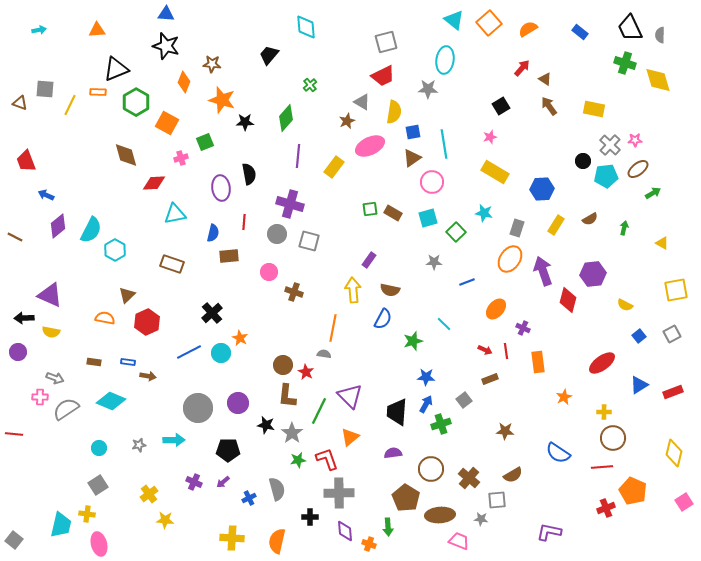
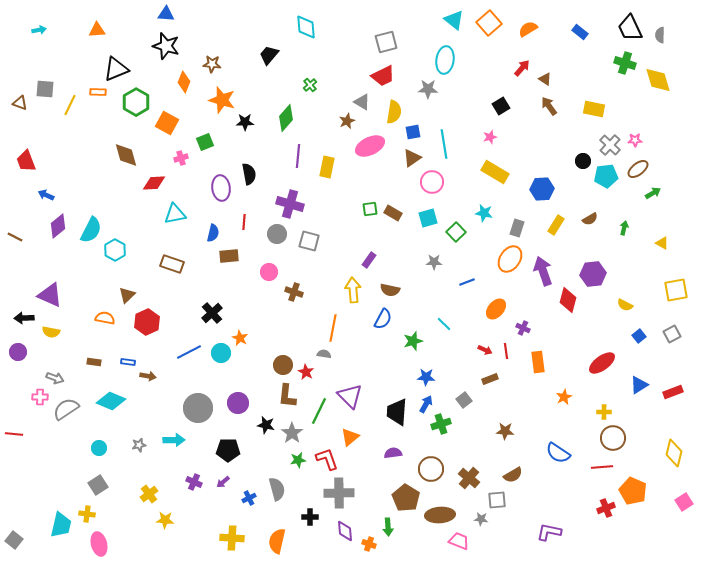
yellow rectangle at (334, 167): moved 7 px left; rotated 25 degrees counterclockwise
